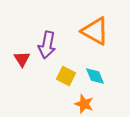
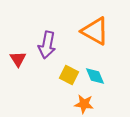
red triangle: moved 4 px left
yellow square: moved 3 px right, 1 px up
orange star: rotated 12 degrees counterclockwise
